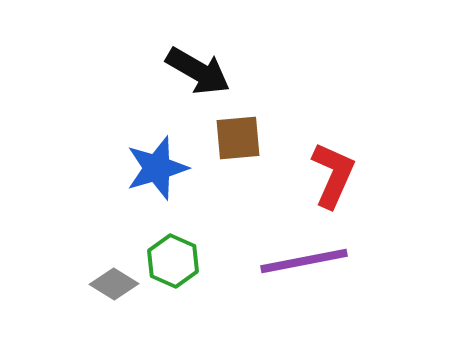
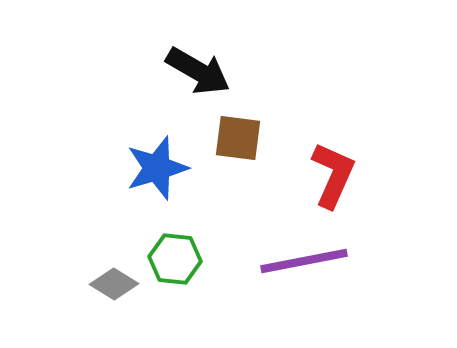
brown square: rotated 12 degrees clockwise
green hexagon: moved 2 px right, 2 px up; rotated 18 degrees counterclockwise
